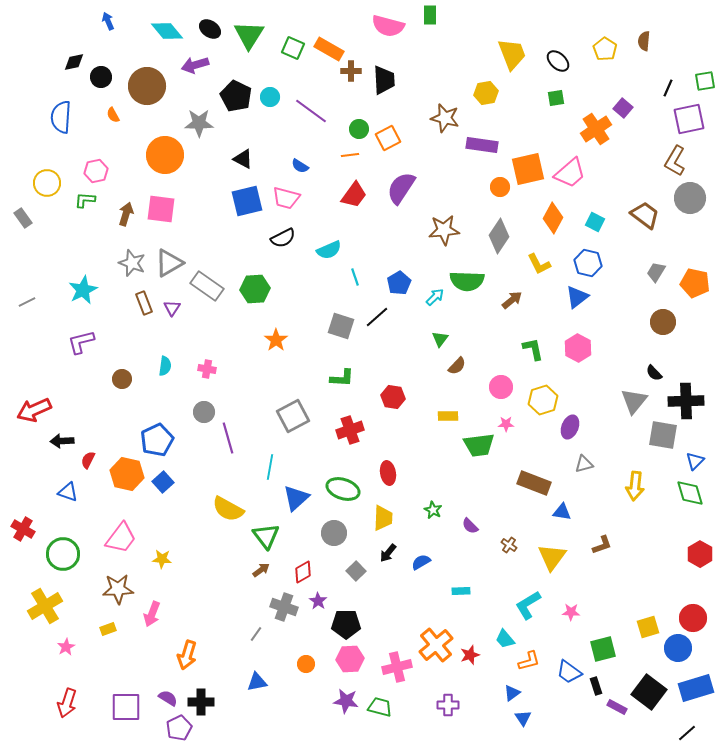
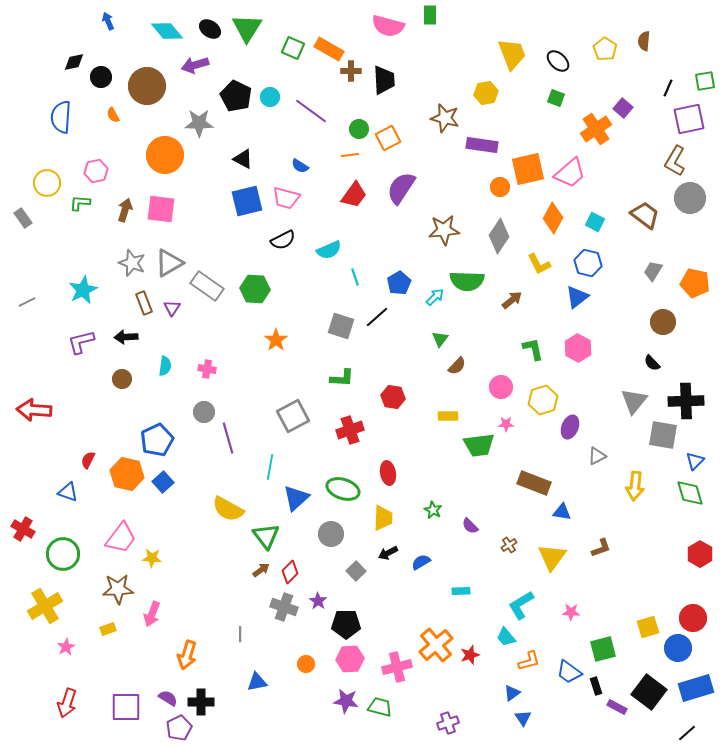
green triangle at (249, 35): moved 2 px left, 7 px up
green square at (556, 98): rotated 30 degrees clockwise
green L-shape at (85, 200): moved 5 px left, 3 px down
brown arrow at (126, 214): moved 1 px left, 4 px up
black semicircle at (283, 238): moved 2 px down
gray trapezoid at (656, 272): moved 3 px left, 1 px up
green hexagon at (255, 289): rotated 8 degrees clockwise
black semicircle at (654, 373): moved 2 px left, 10 px up
red arrow at (34, 410): rotated 28 degrees clockwise
black arrow at (62, 441): moved 64 px right, 104 px up
gray triangle at (584, 464): moved 13 px right, 8 px up; rotated 12 degrees counterclockwise
gray circle at (334, 533): moved 3 px left, 1 px down
brown cross at (509, 545): rotated 21 degrees clockwise
brown L-shape at (602, 545): moved 1 px left, 3 px down
black arrow at (388, 553): rotated 24 degrees clockwise
yellow star at (162, 559): moved 10 px left, 1 px up
red diamond at (303, 572): moved 13 px left; rotated 15 degrees counterclockwise
cyan L-shape at (528, 605): moved 7 px left
gray line at (256, 634): moved 16 px left; rotated 35 degrees counterclockwise
cyan trapezoid at (505, 639): moved 1 px right, 2 px up
purple cross at (448, 705): moved 18 px down; rotated 20 degrees counterclockwise
